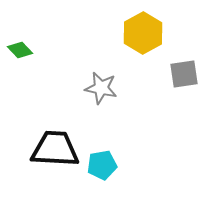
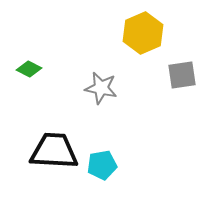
yellow hexagon: rotated 6 degrees clockwise
green diamond: moved 9 px right, 19 px down; rotated 20 degrees counterclockwise
gray square: moved 2 px left, 1 px down
black trapezoid: moved 1 px left, 2 px down
